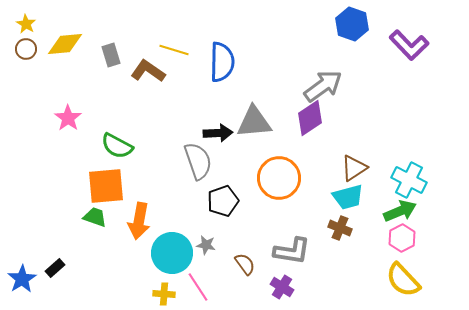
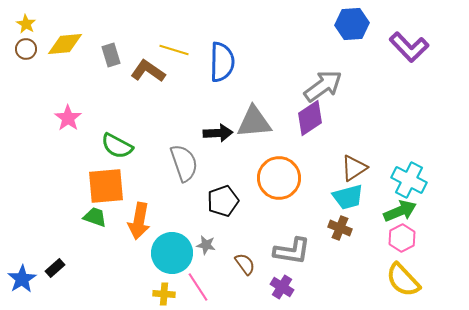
blue hexagon: rotated 24 degrees counterclockwise
purple L-shape: moved 2 px down
gray semicircle: moved 14 px left, 2 px down
